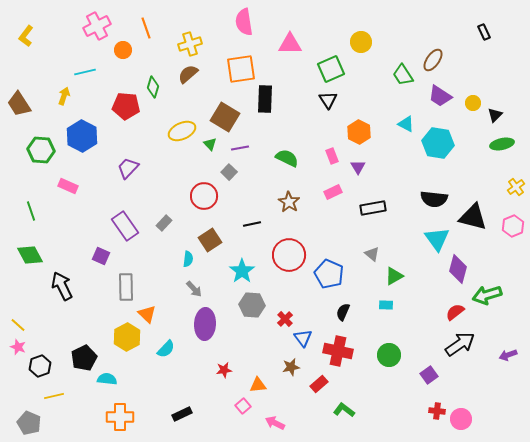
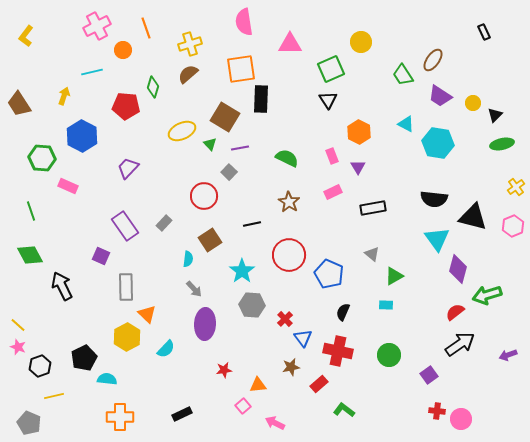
cyan line at (85, 72): moved 7 px right
black rectangle at (265, 99): moved 4 px left
green hexagon at (41, 150): moved 1 px right, 8 px down
